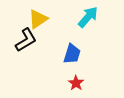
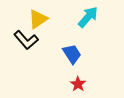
black L-shape: rotated 80 degrees clockwise
blue trapezoid: rotated 50 degrees counterclockwise
red star: moved 2 px right, 1 px down
